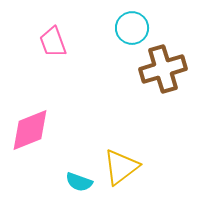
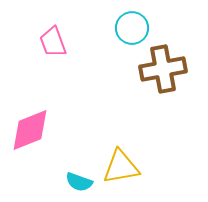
brown cross: rotated 6 degrees clockwise
yellow triangle: rotated 27 degrees clockwise
